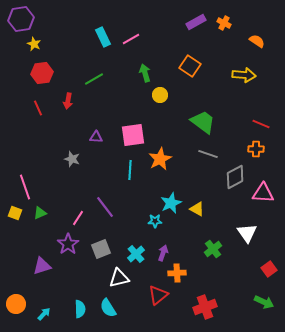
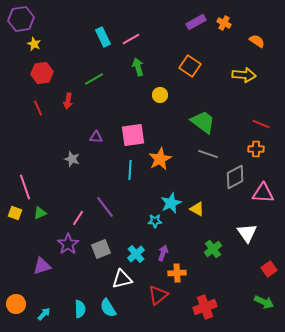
green arrow at (145, 73): moved 7 px left, 6 px up
white triangle at (119, 278): moved 3 px right, 1 px down
